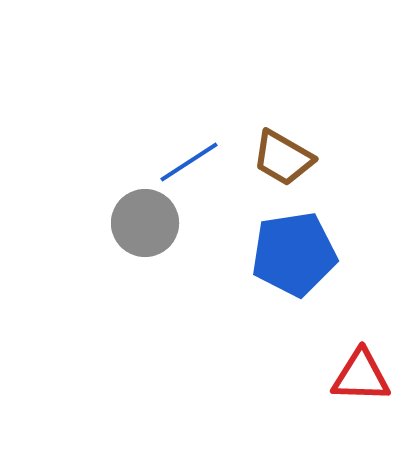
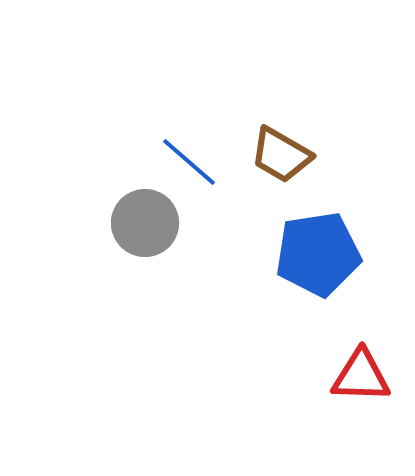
brown trapezoid: moved 2 px left, 3 px up
blue line: rotated 74 degrees clockwise
blue pentagon: moved 24 px right
